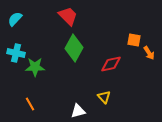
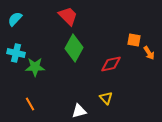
yellow triangle: moved 2 px right, 1 px down
white triangle: moved 1 px right
